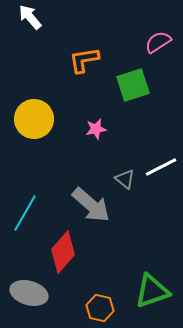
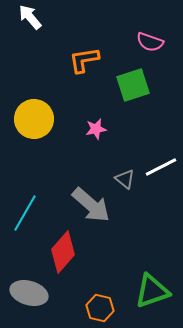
pink semicircle: moved 8 px left; rotated 128 degrees counterclockwise
